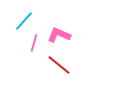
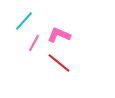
pink line: rotated 12 degrees clockwise
red line: moved 2 px up
